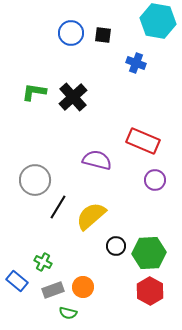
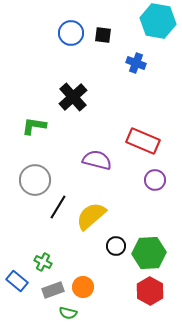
green L-shape: moved 34 px down
